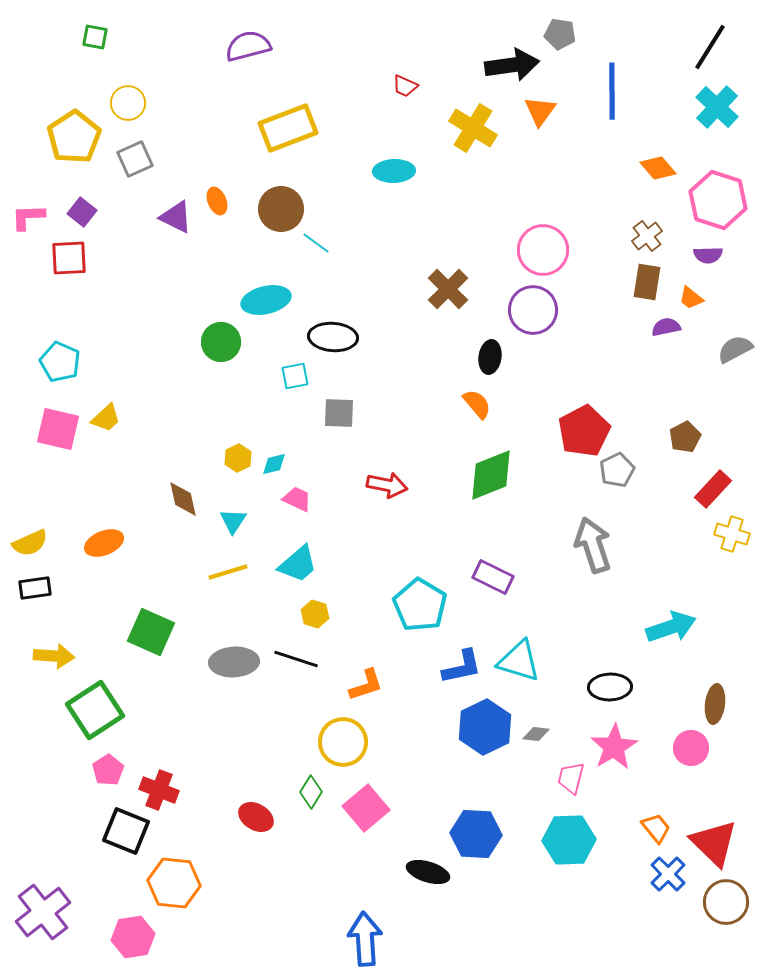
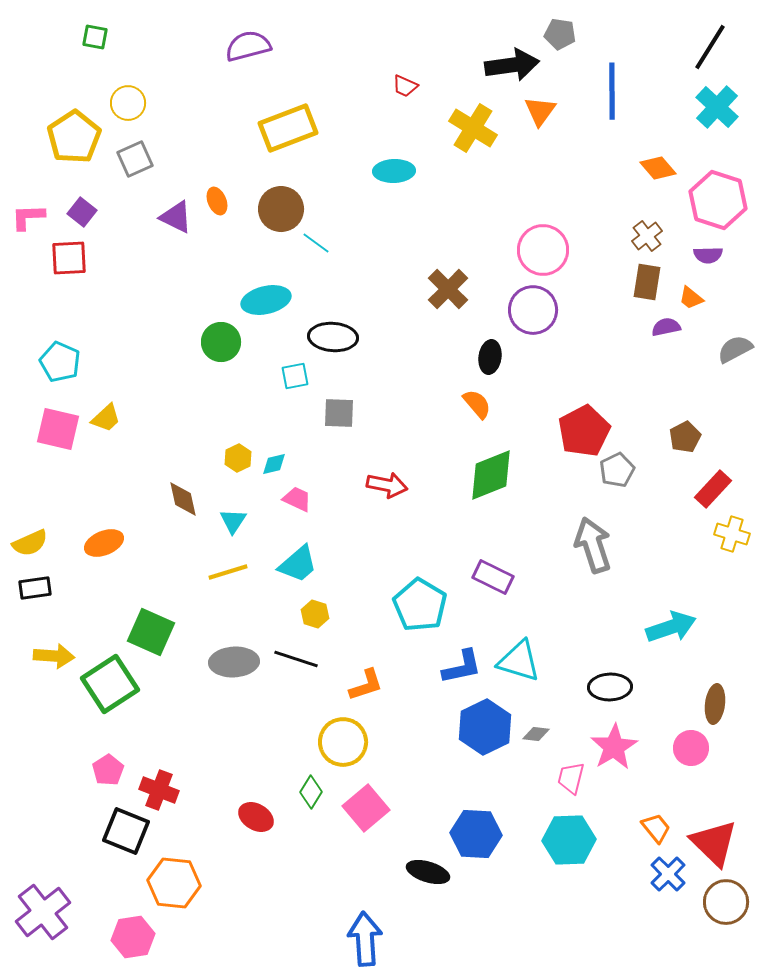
green square at (95, 710): moved 15 px right, 26 px up
